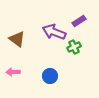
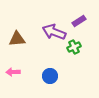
brown triangle: rotated 42 degrees counterclockwise
